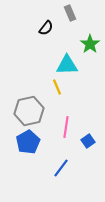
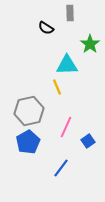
gray rectangle: rotated 21 degrees clockwise
black semicircle: rotated 84 degrees clockwise
pink line: rotated 15 degrees clockwise
